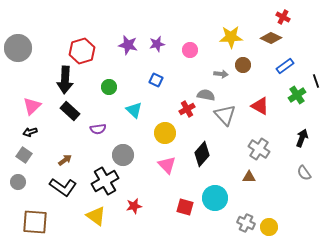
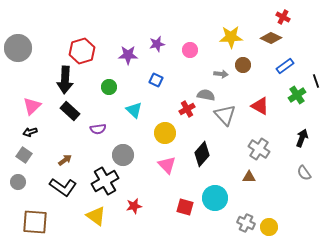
purple star at (128, 45): moved 10 px down; rotated 12 degrees counterclockwise
